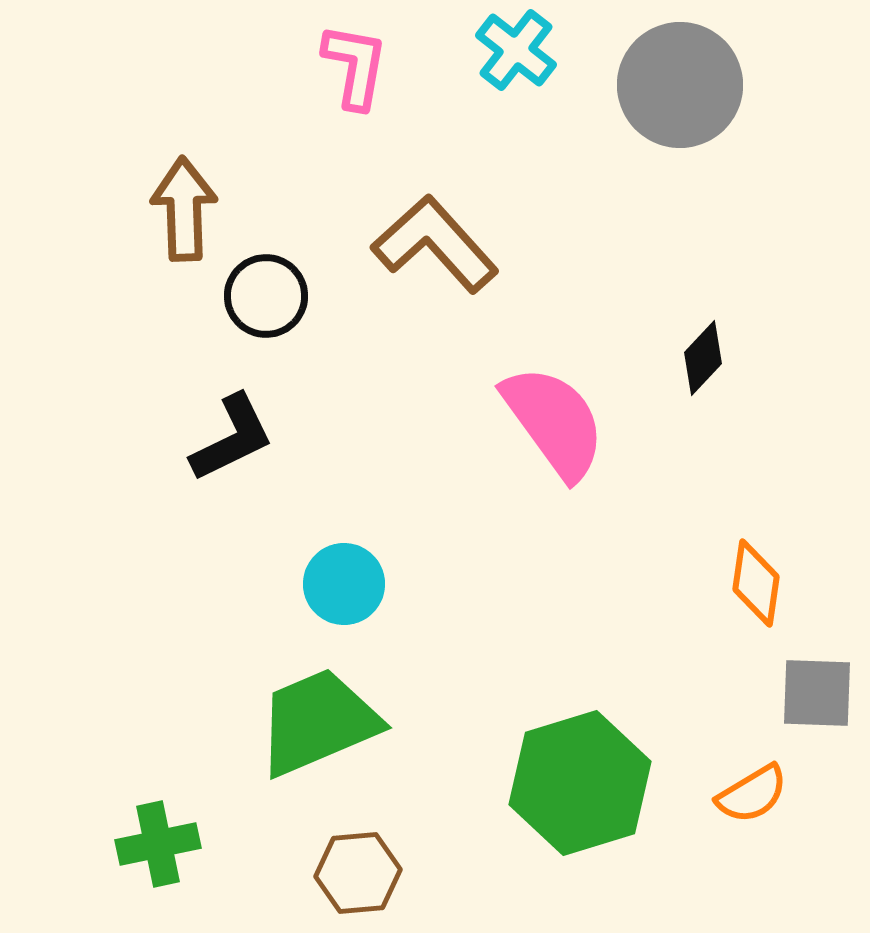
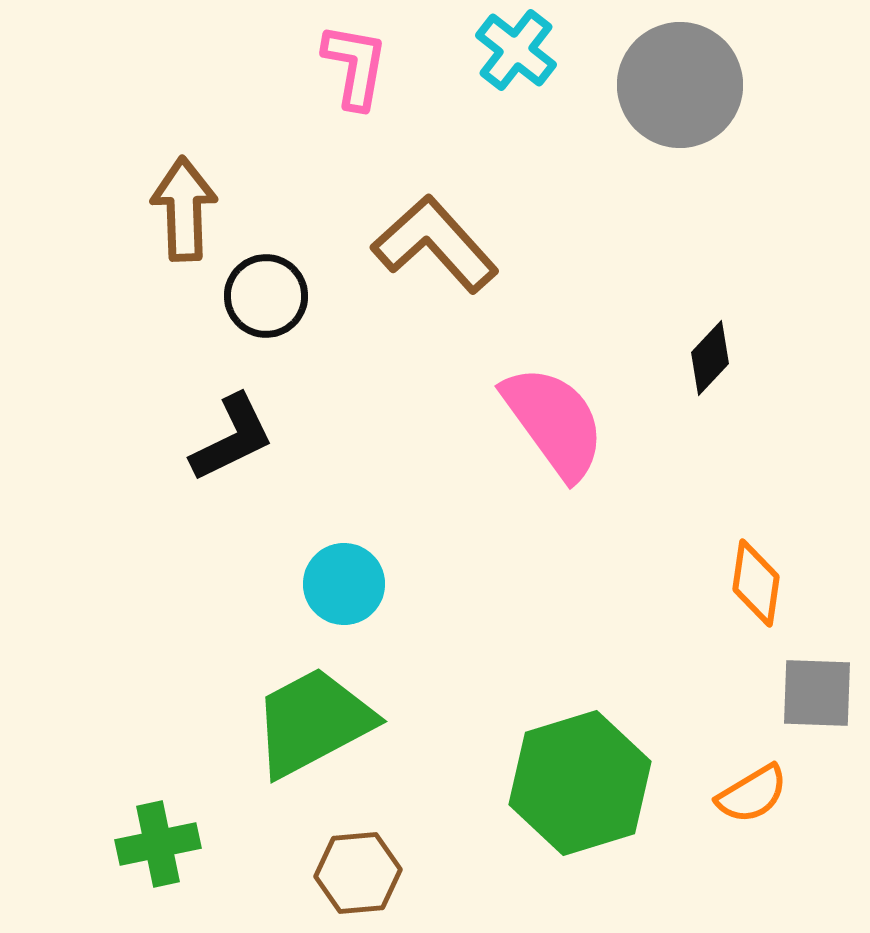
black diamond: moved 7 px right
green trapezoid: moved 5 px left; rotated 5 degrees counterclockwise
